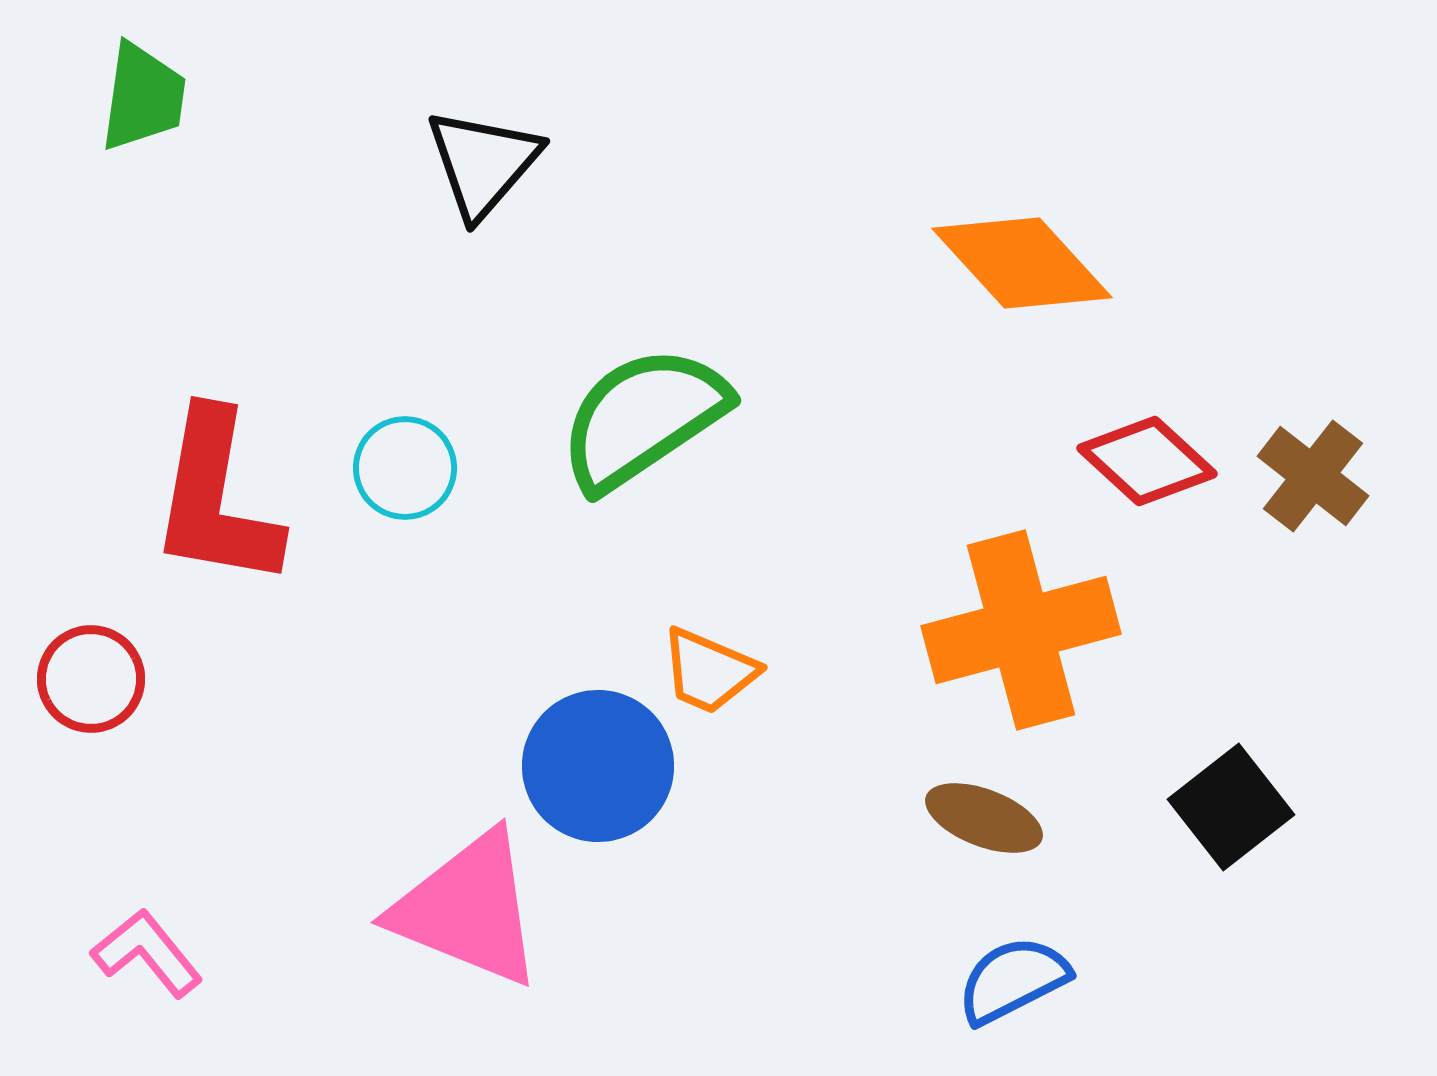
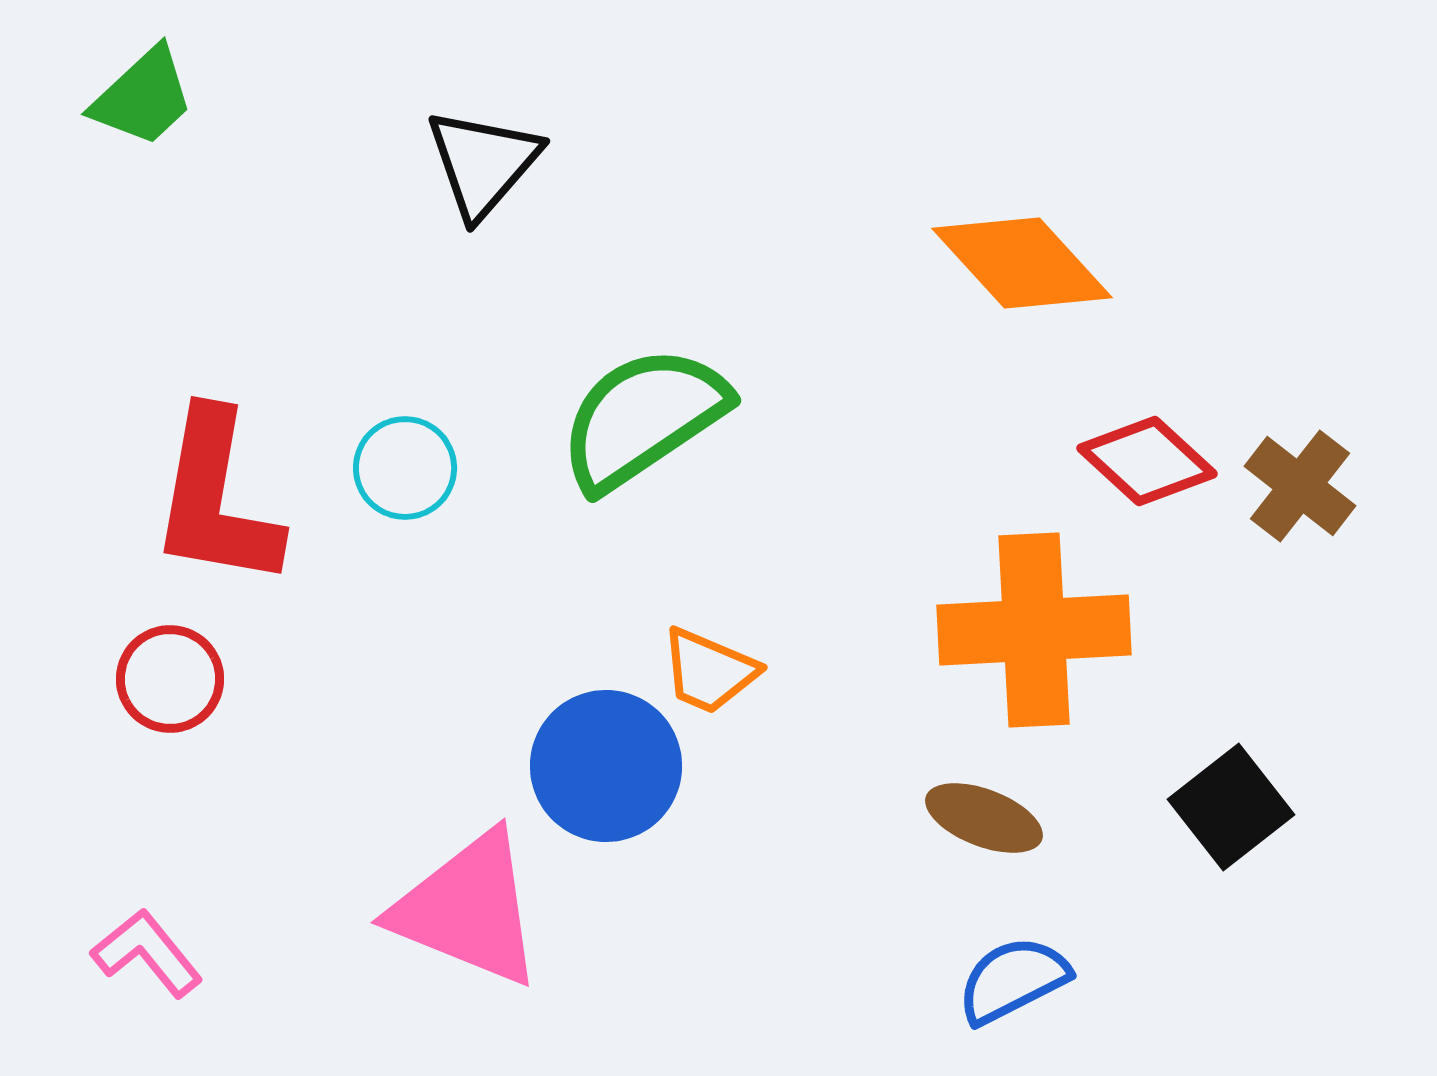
green trapezoid: rotated 39 degrees clockwise
brown cross: moved 13 px left, 10 px down
orange cross: moved 13 px right; rotated 12 degrees clockwise
red circle: moved 79 px right
blue circle: moved 8 px right
